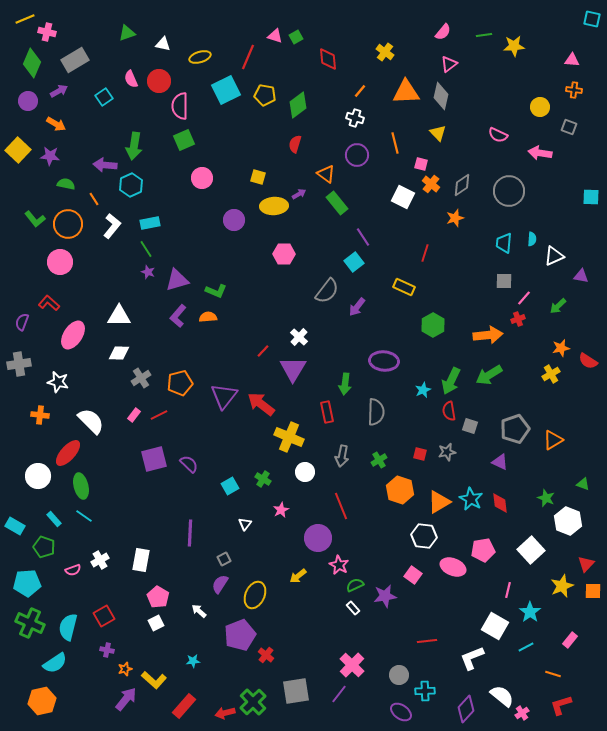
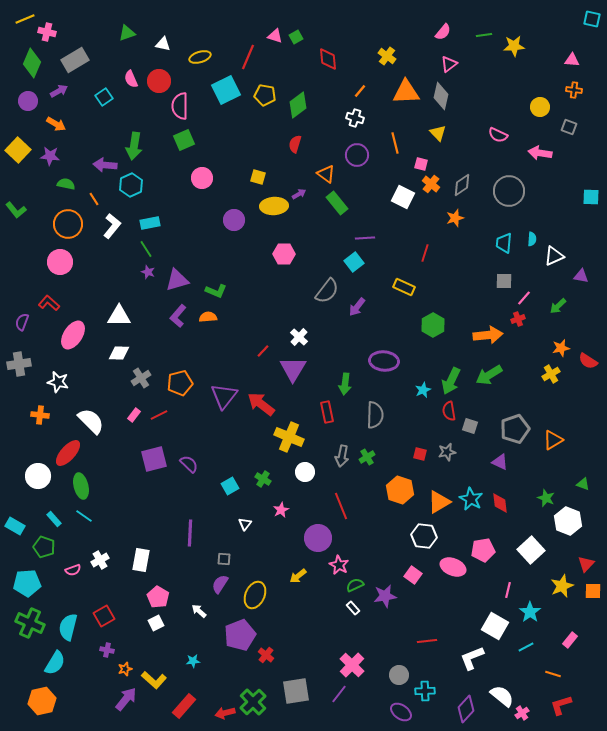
yellow cross at (385, 52): moved 2 px right, 4 px down
green L-shape at (35, 219): moved 19 px left, 9 px up
purple line at (363, 237): moved 2 px right, 1 px down; rotated 60 degrees counterclockwise
gray semicircle at (376, 412): moved 1 px left, 3 px down
green cross at (379, 460): moved 12 px left, 3 px up
gray square at (224, 559): rotated 32 degrees clockwise
cyan semicircle at (55, 663): rotated 25 degrees counterclockwise
